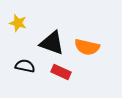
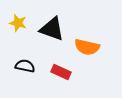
black triangle: moved 14 px up
